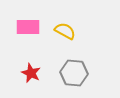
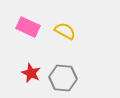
pink rectangle: rotated 25 degrees clockwise
gray hexagon: moved 11 px left, 5 px down
